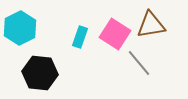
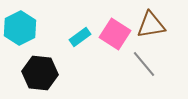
cyan rectangle: rotated 35 degrees clockwise
gray line: moved 5 px right, 1 px down
